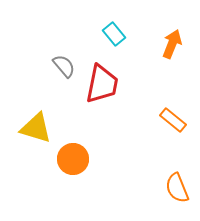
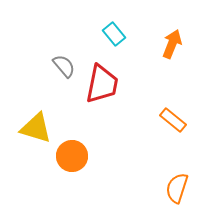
orange circle: moved 1 px left, 3 px up
orange semicircle: rotated 40 degrees clockwise
